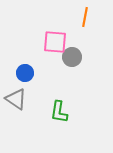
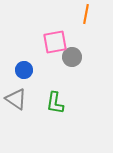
orange line: moved 1 px right, 3 px up
pink square: rotated 15 degrees counterclockwise
blue circle: moved 1 px left, 3 px up
green L-shape: moved 4 px left, 9 px up
